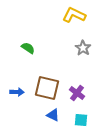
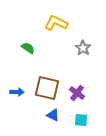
yellow L-shape: moved 18 px left, 8 px down
